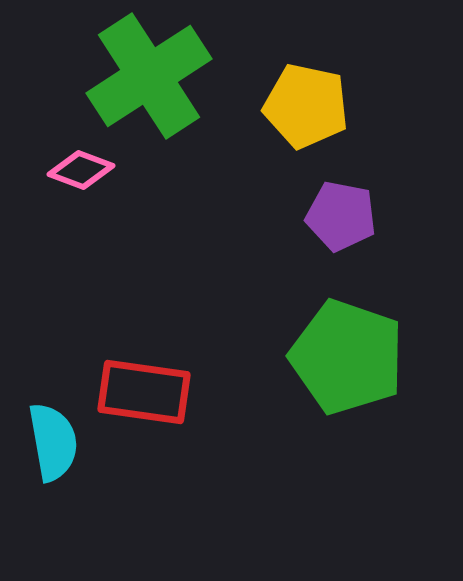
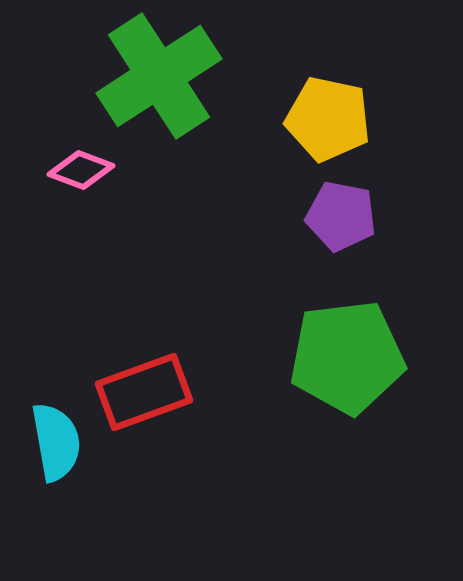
green cross: moved 10 px right
yellow pentagon: moved 22 px right, 13 px down
green pentagon: rotated 26 degrees counterclockwise
red rectangle: rotated 28 degrees counterclockwise
cyan semicircle: moved 3 px right
